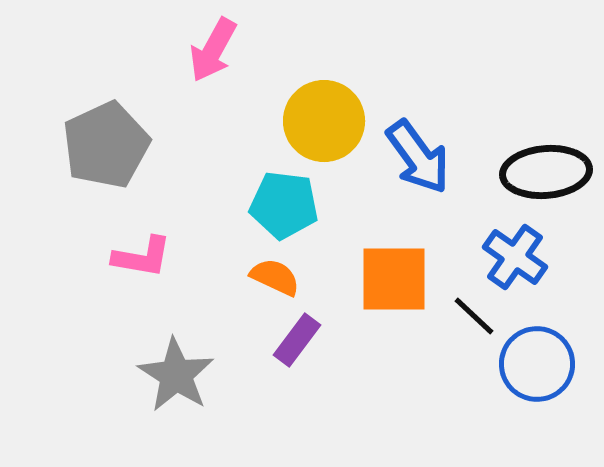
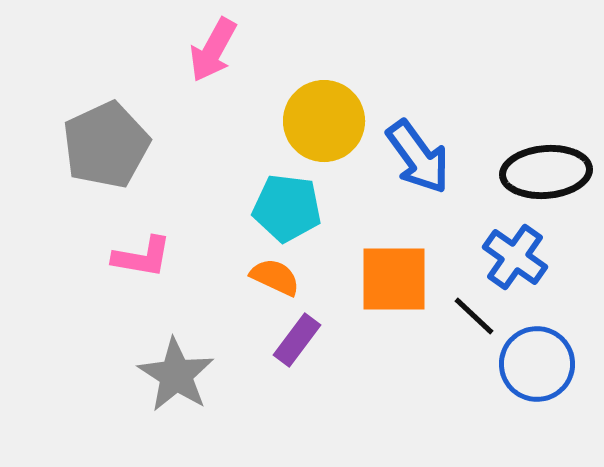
cyan pentagon: moved 3 px right, 3 px down
